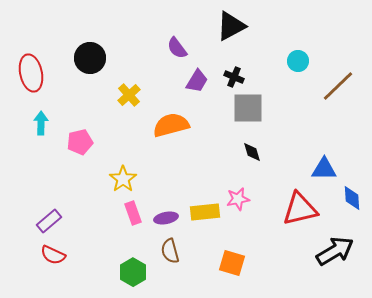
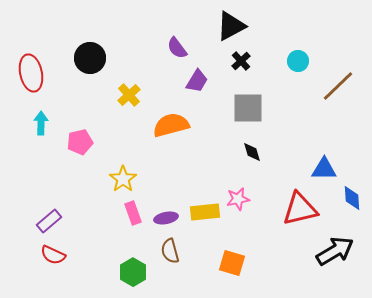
black cross: moved 7 px right, 16 px up; rotated 24 degrees clockwise
